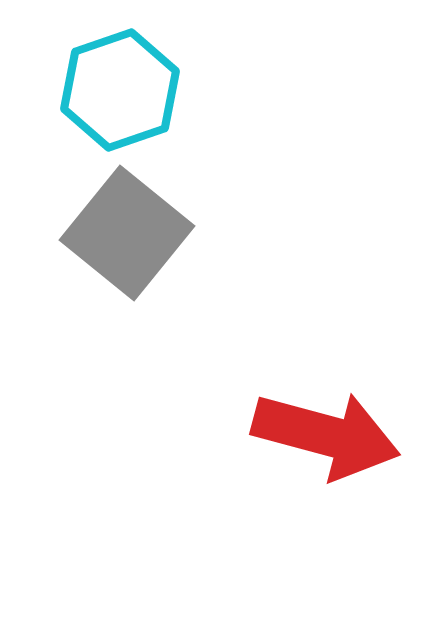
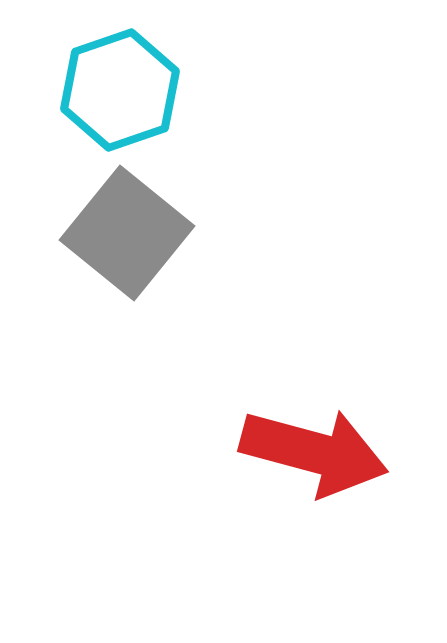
red arrow: moved 12 px left, 17 px down
